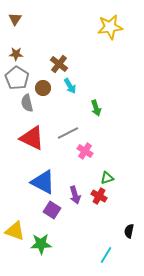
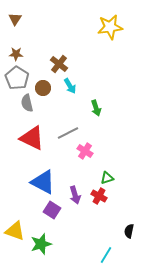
green star: rotated 15 degrees counterclockwise
